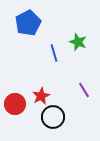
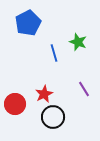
purple line: moved 1 px up
red star: moved 3 px right, 2 px up
